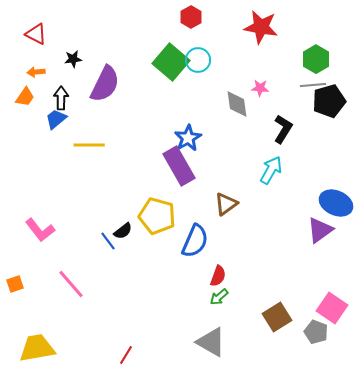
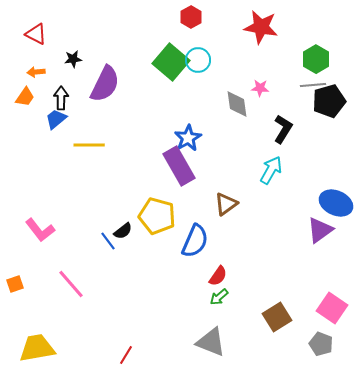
red semicircle: rotated 15 degrees clockwise
gray pentagon: moved 5 px right, 12 px down
gray triangle: rotated 8 degrees counterclockwise
